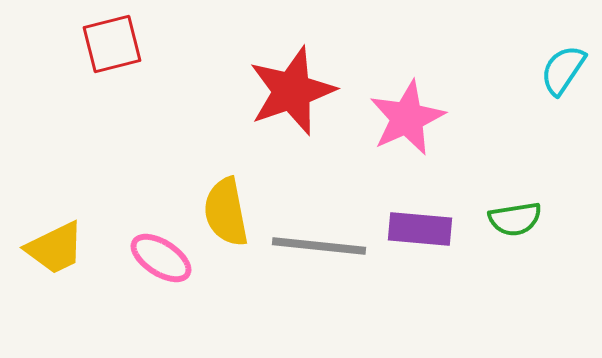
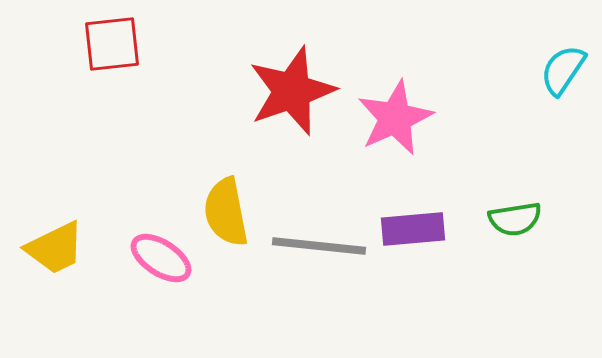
red square: rotated 8 degrees clockwise
pink star: moved 12 px left
purple rectangle: moved 7 px left; rotated 10 degrees counterclockwise
